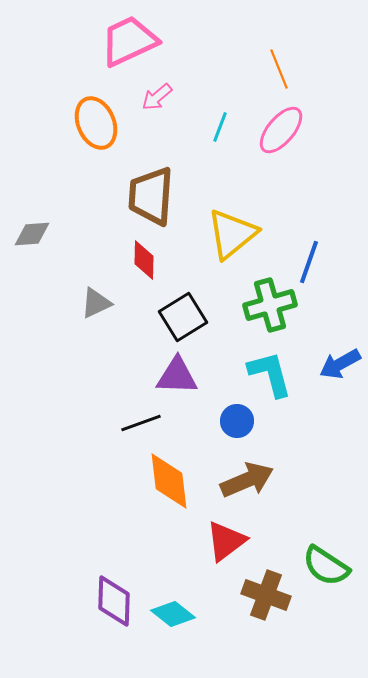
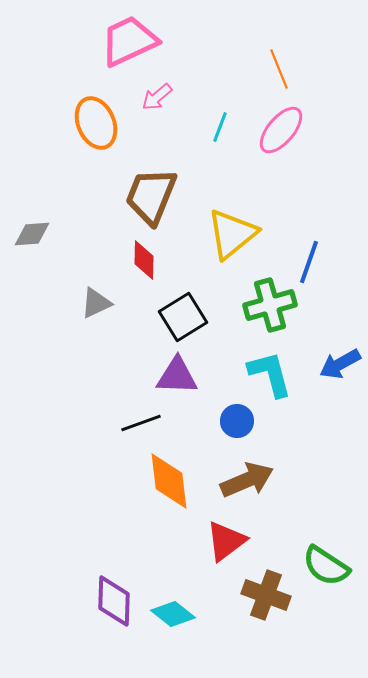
brown trapezoid: rotated 18 degrees clockwise
